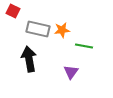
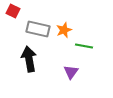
orange star: moved 2 px right; rotated 14 degrees counterclockwise
